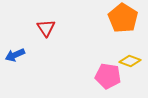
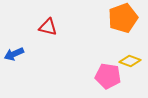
orange pentagon: rotated 20 degrees clockwise
red triangle: moved 2 px right, 1 px up; rotated 42 degrees counterclockwise
blue arrow: moved 1 px left, 1 px up
